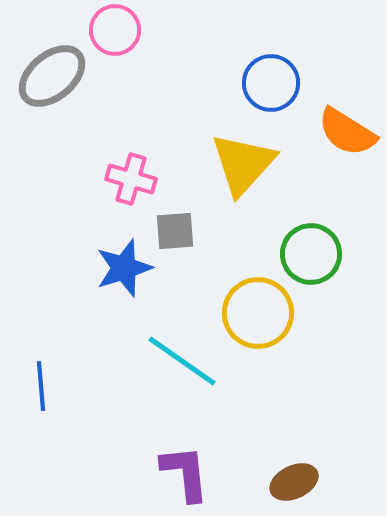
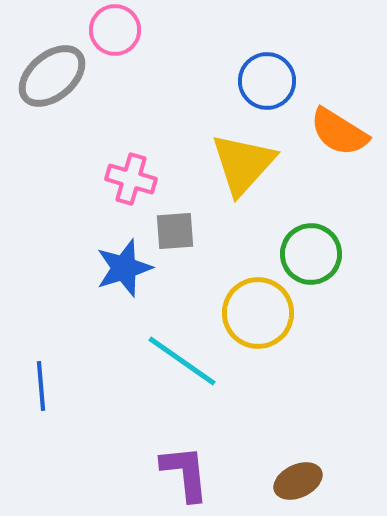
blue circle: moved 4 px left, 2 px up
orange semicircle: moved 8 px left
brown ellipse: moved 4 px right, 1 px up
